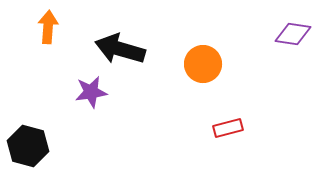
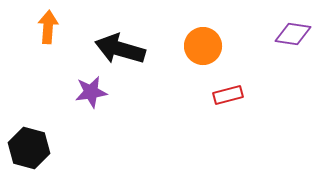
orange circle: moved 18 px up
red rectangle: moved 33 px up
black hexagon: moved 1 px right, 2 px down
